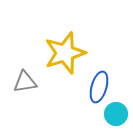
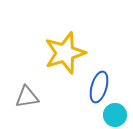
gray triangle: moved 2 px right, 15 px down
cyan circle: moved 1 px left, 1 px down
